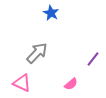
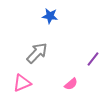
blue star: moved 1 px left, 3 px down; rotated 21 degrees counterclockwise
pink triangle: rotated 48 degrees counterclockwise
